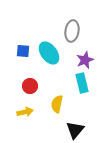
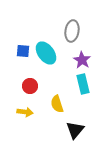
cyan ellipse: moved 3 px left
purple star: moved 3 px left; rotated 18 degrees counterclockwise
cyan rectangle: moved 1 px right, 1 px down
yellow semicircle: rotated 30 degrees counterclockwise
yellow arrow: rotated 21 degrees clockwise
